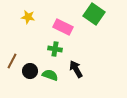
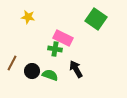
green square: moved 2 px right, 5 px down
pink rectangle: moved 11 px down
brown line: moved 2 px down
black circle: moved 2 px right
